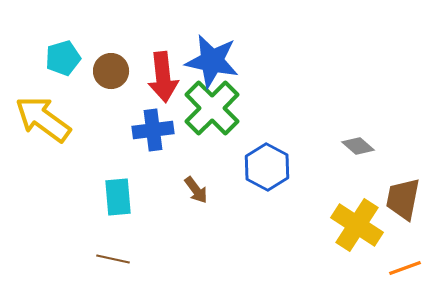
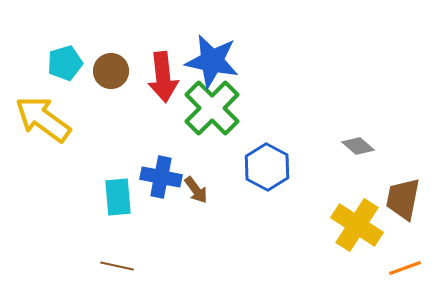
cyan pentagon: moved 2 px right, 5 px down
blue cross: moved 8 px right, 47 px down; rotated 18 degrees clockwise
brown line: moved 4 px right, 7 px down
